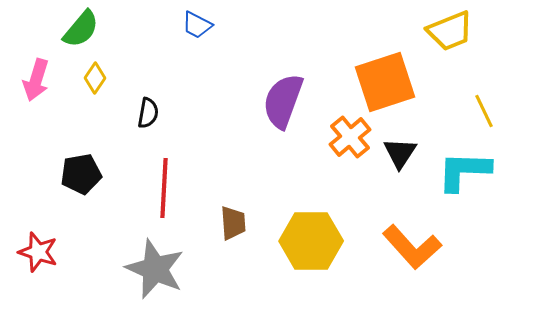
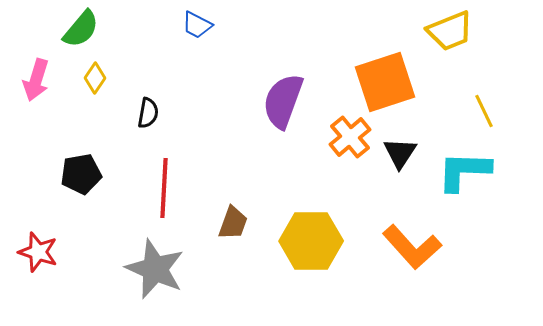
brown trapezoid: rotated 24 degrees clockwise
